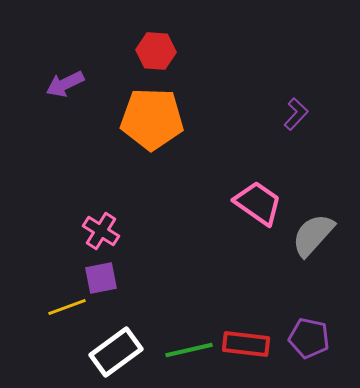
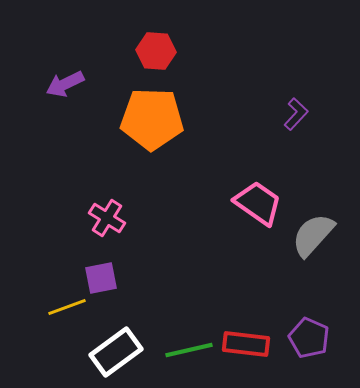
pink cross: moved 6 px right, 13 px up
purple pentagon: rotated 12 degrees clockwise
